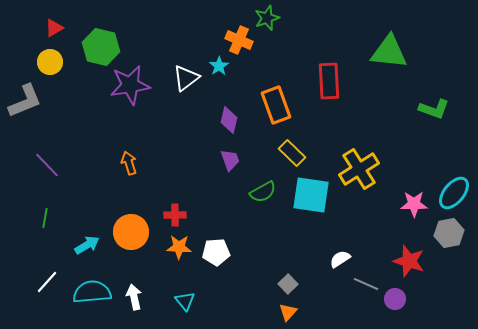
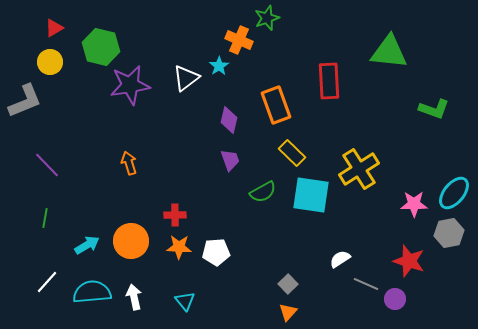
orange circle: moved 9 px down
